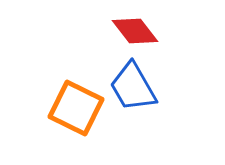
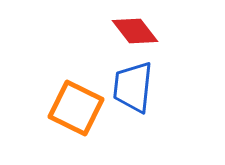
blue trapezoid: rotated 36 degrees clockwise
